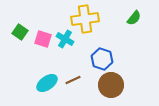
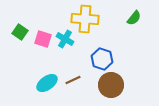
yellow cross: rotated 12 degrees clockwise
